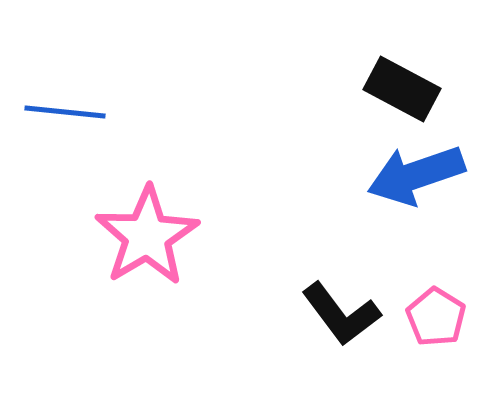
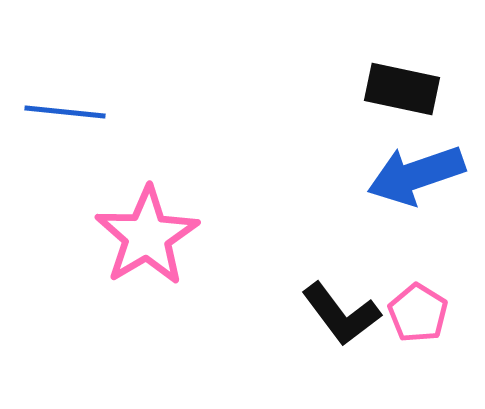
black rectangle: rotated 16 degrees counterclockwise
pink pentagon: moved 18 px left, 4 px up
